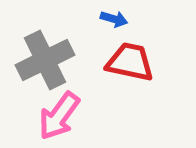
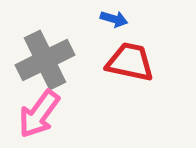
pink arrow: moved 20 px left, 2 px up
